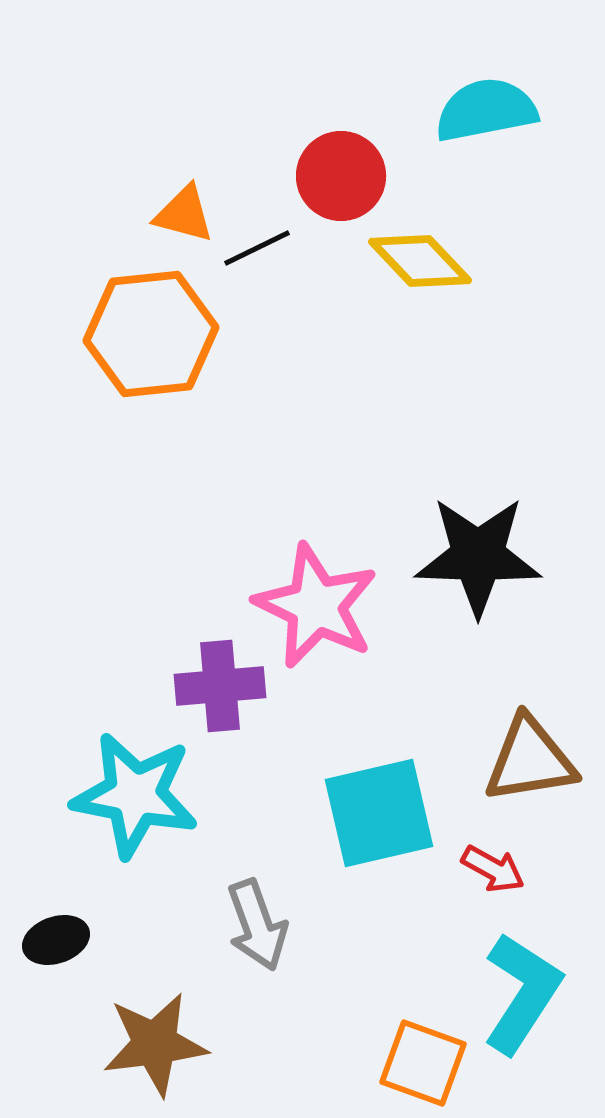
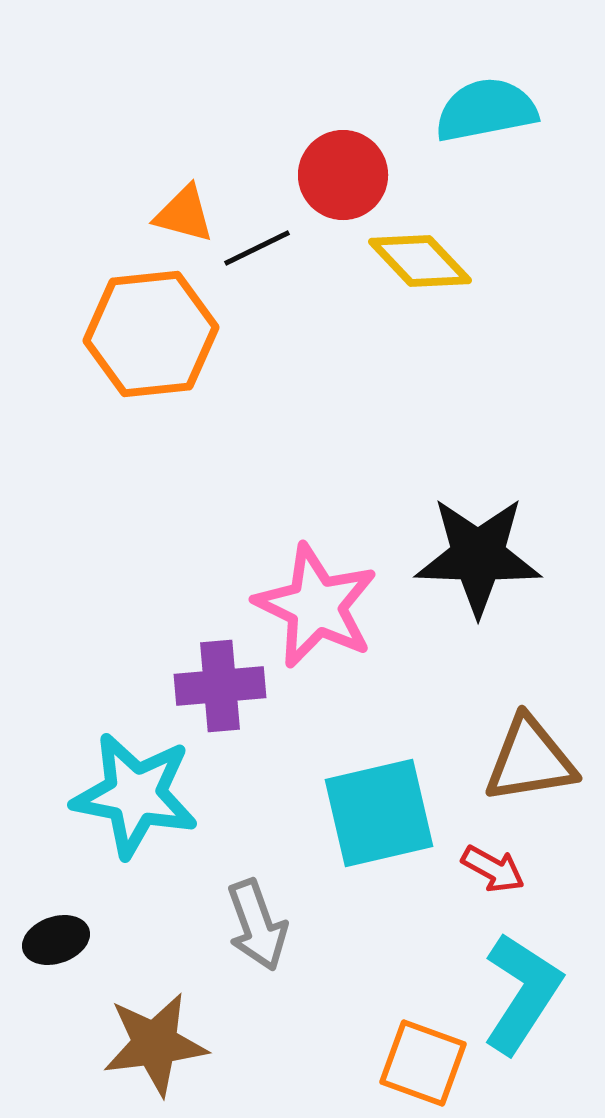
red circle: moved 2 px right, 1 px up
